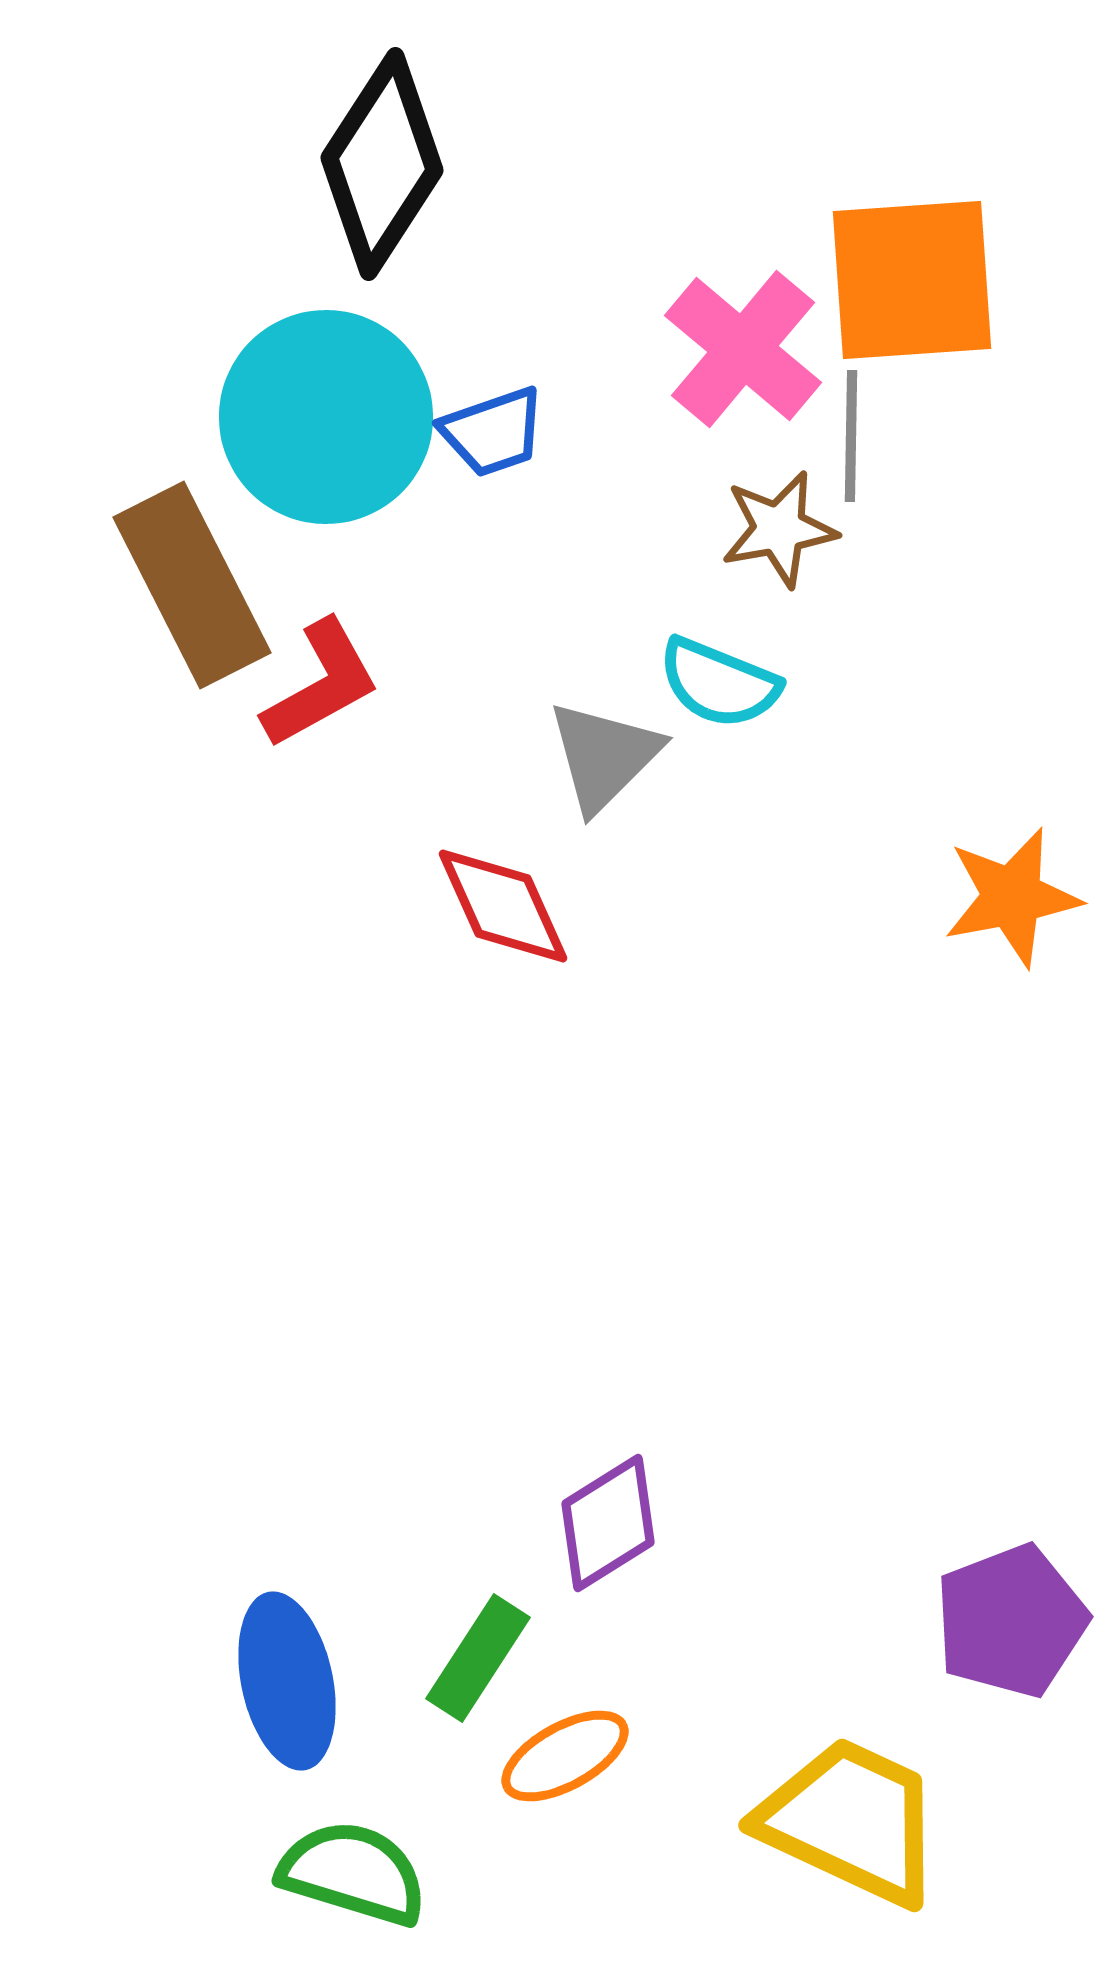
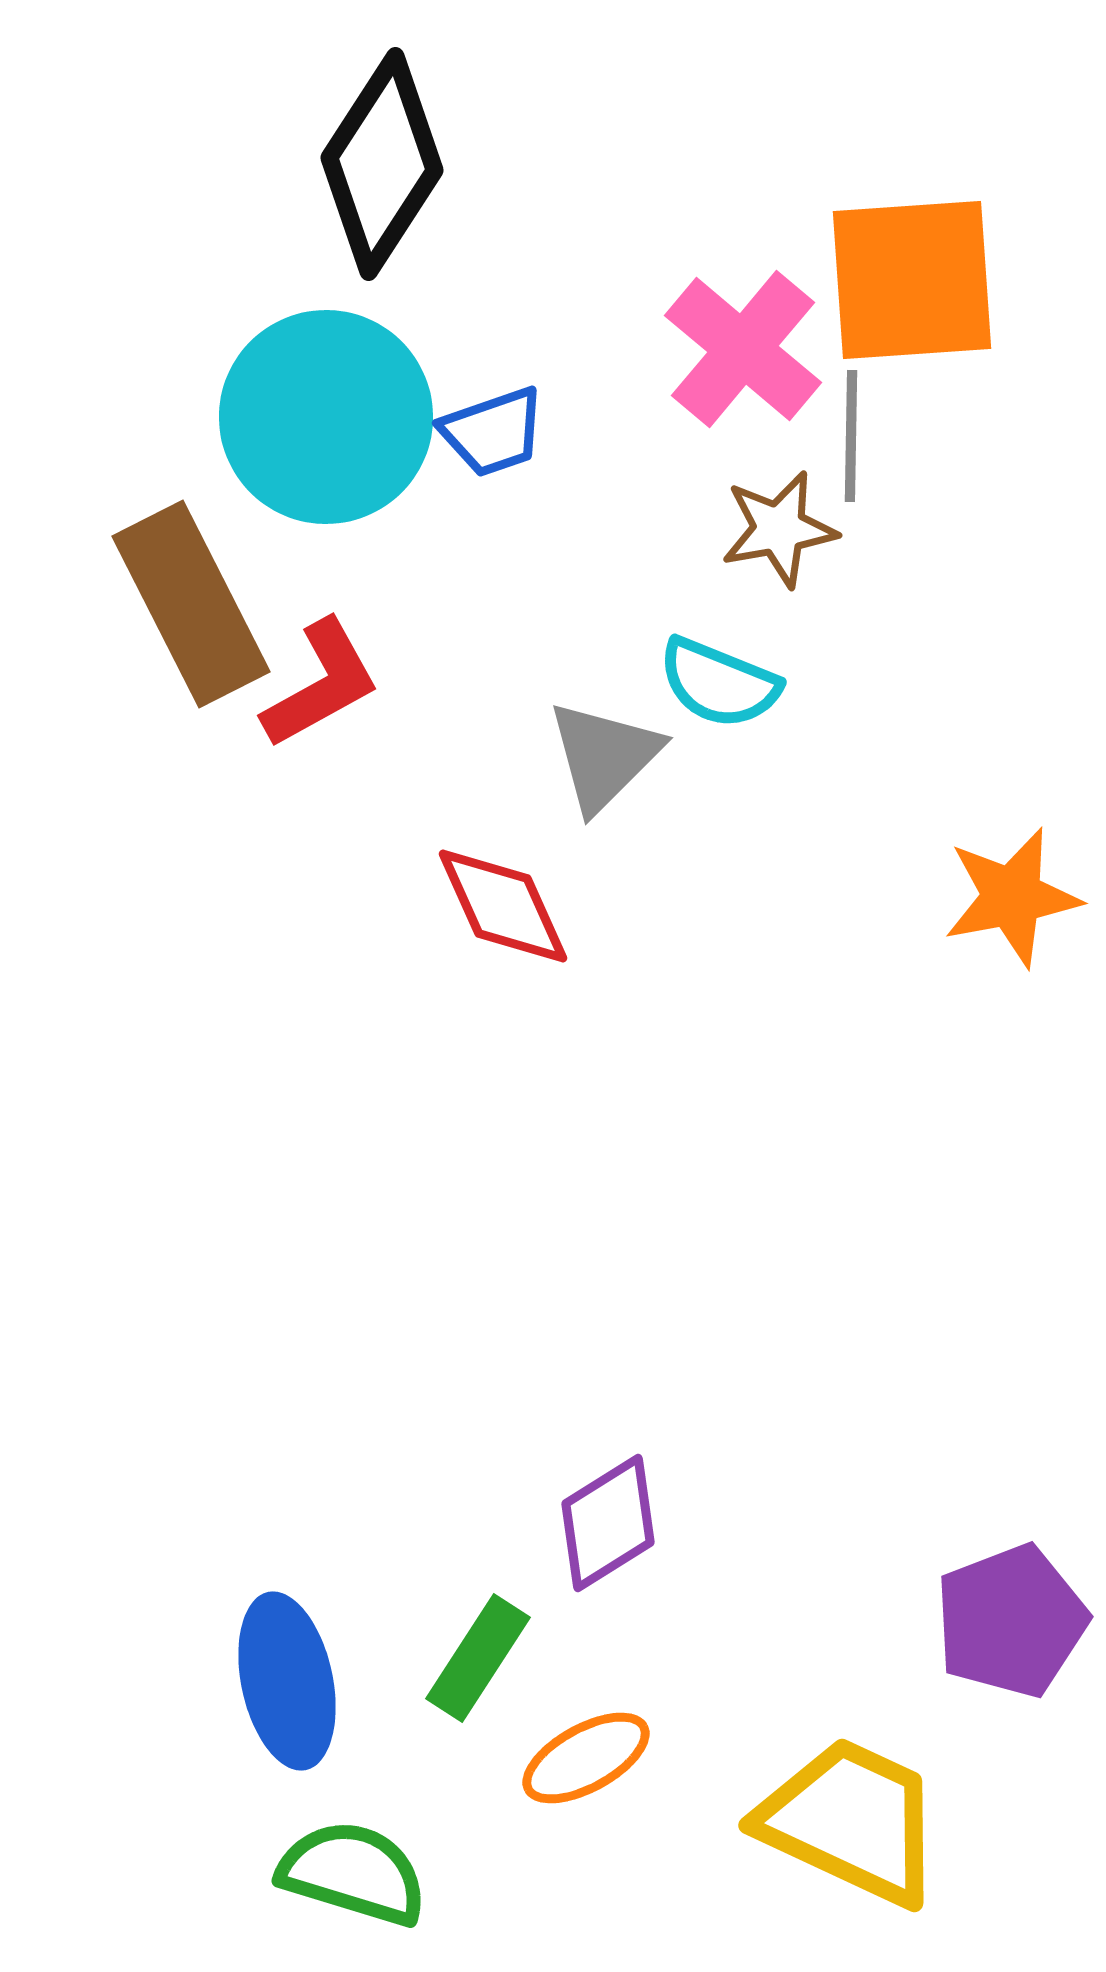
brown rectangle: moved 1 px left, 19 px down
orange ellipse: moved 21 px right, 2 px down
